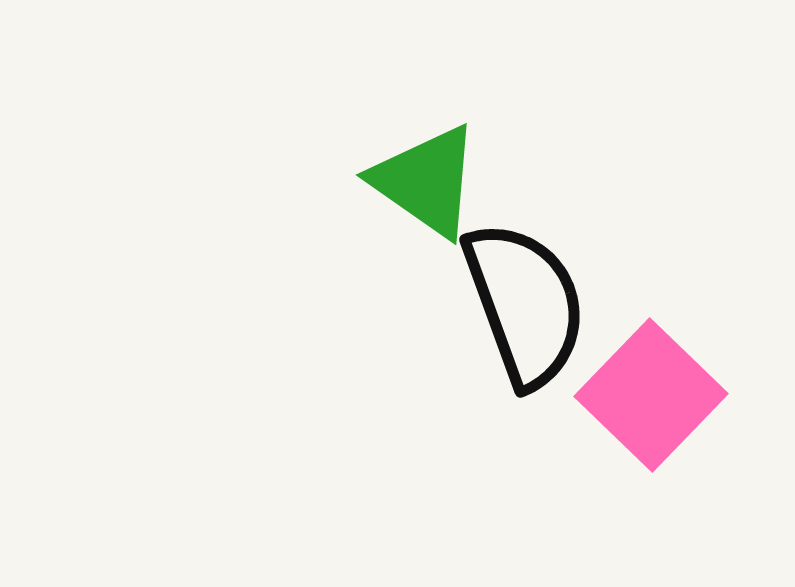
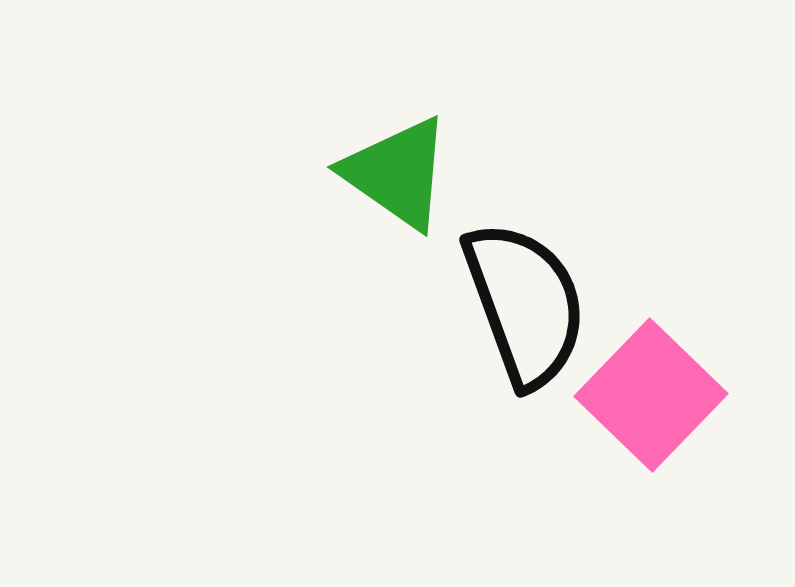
green triangle: moved 29 px left, 8 px up
